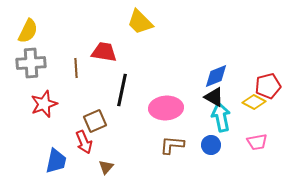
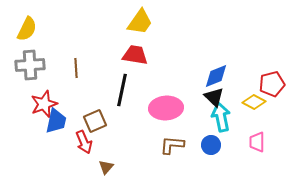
yellow trapezoid: rotated 100 degrees counterclockwise
yellow semicircle: moved 1 px left, 2 px up
red trapezoid: moved 31 px right, 3 px down
gray cross: moved 1 px left, 2 px down
red pentagon: moved 4 px right, 2 px up
black triangle: rotated 15 degrees clockwise
pink trapezoid: rotated 100 degrees clockwise
blue trapezoid: moved 40 px up
